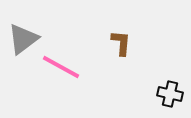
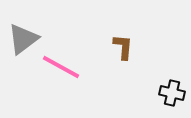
brown L-shape: moved 2 px right, 4 px down
black cross: moved 2 px right, 1 px up
